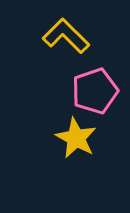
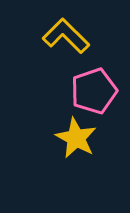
pink pentagon: moved 1 px left
